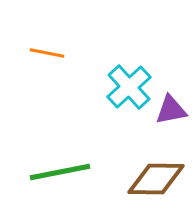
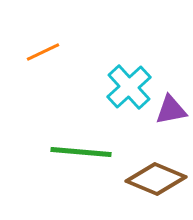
orange line: moved 4 px left, 1 px up; rotated 36 degrees counterclockwise
green line: moved 21 px right, 20 px up; rotated 16 degrees clockwise
brown diamond: rotated 22 degrees clockwise
